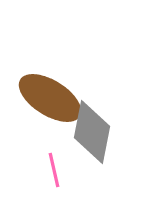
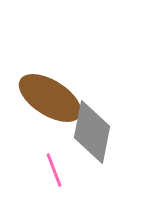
pink line: rotated 8 degrees counterclockwise
